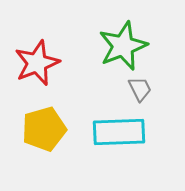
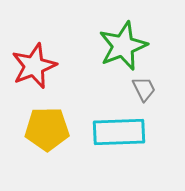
red star: moved 3 px left, 3 px down
gray trapezoid: moved 4 px right
yellow pentagon: moved 3 px right; rotated 15 degrees clockwise
